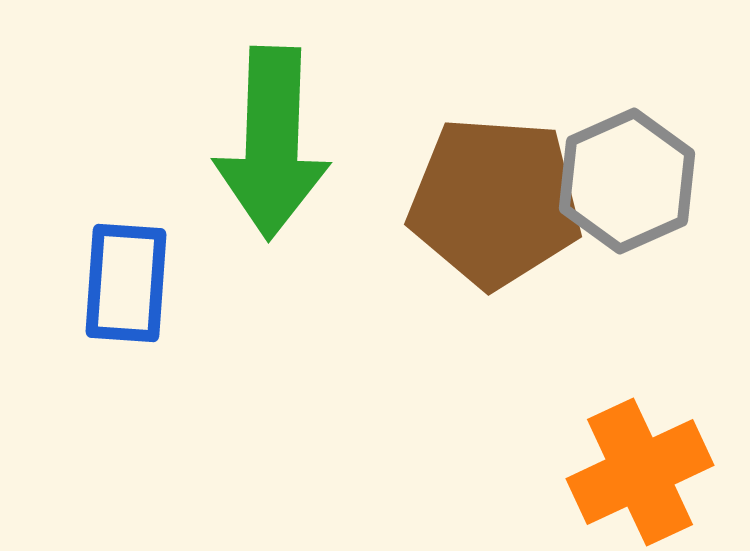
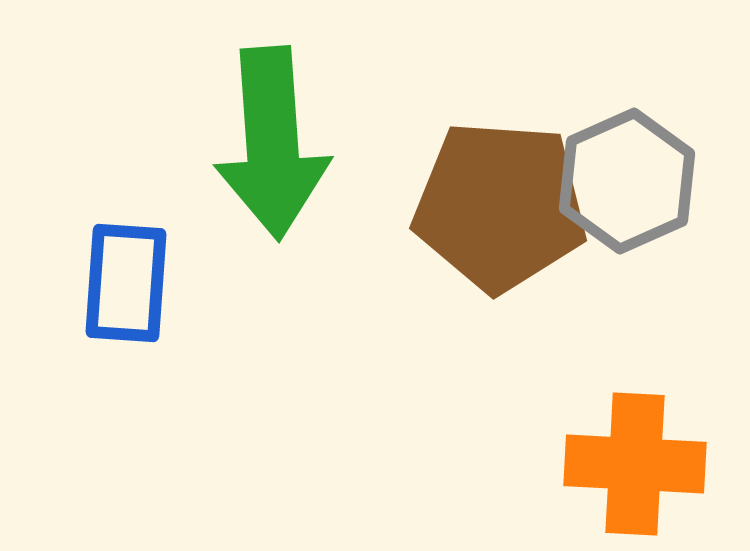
green arrow: rotated 6 degrees counterclockwise
brown pentagon: moved 5 px right, 4 px down
orange cross: moved 5 px left, 8 px up; rotated 28 degrees clockwise
